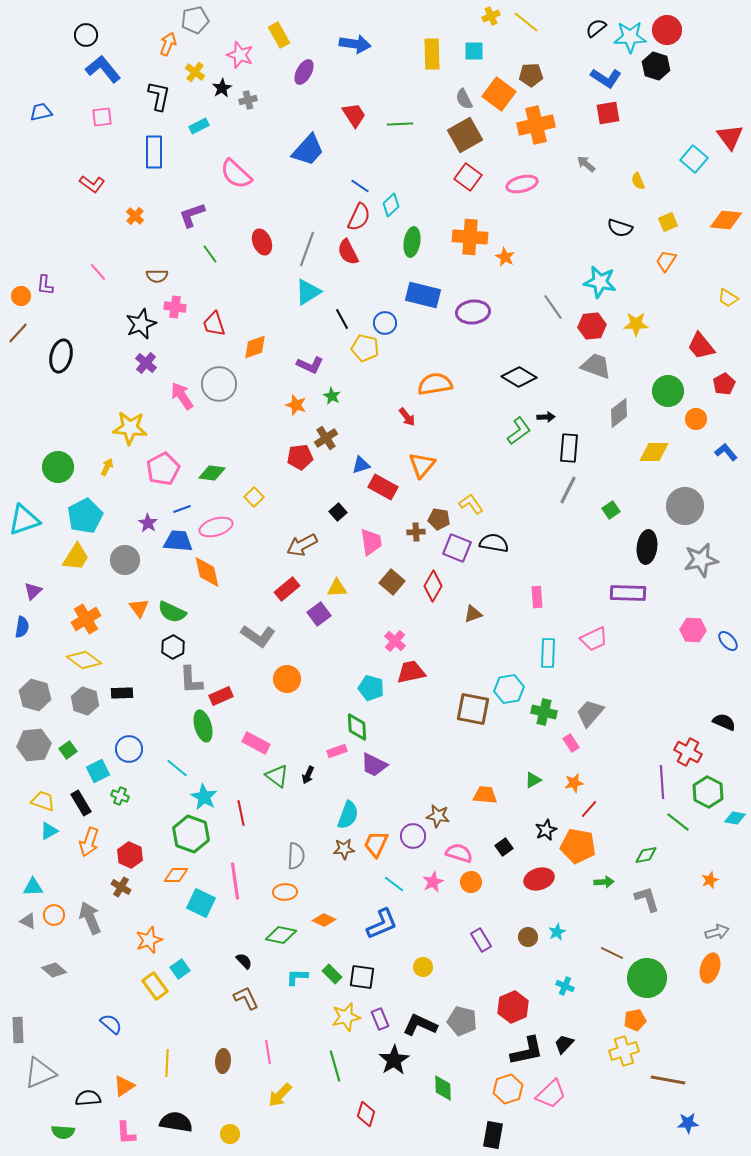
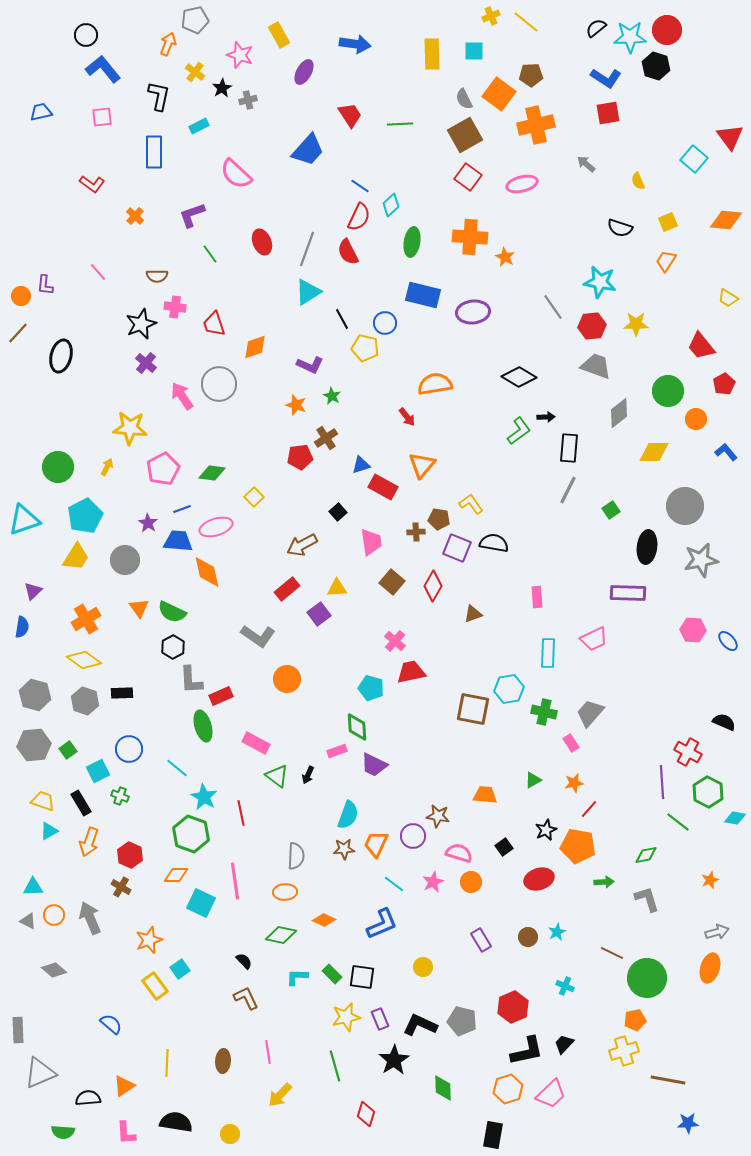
red trapezoid at (354, 115): moved 4 px left
